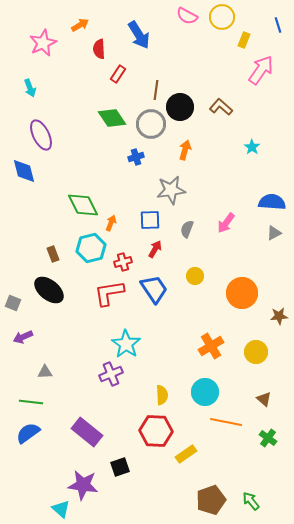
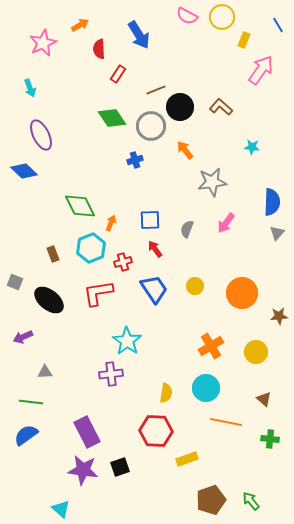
blue line at (278, 25): rotated 14 degrees counterclockwise
brown line at (156, 90): rotated 60 degrees clockwise
gray circle at (151, 124): moved 2 px down
cyan star at (252, 147): rotated 28 degrees counterclockwise
orange arrow at (185, 150): rotated 54 degrees counterclockwise
blue cross at (136, 157): moved 1 px left, 3 px down
blue diamond at (24, 171): rotated 32 degrees counterclockwise
gray star at (171, 190): moved 41 px right, 8 px up
blue semicircle at (272, 202): rotated 88 degrees clockwise
green diamond at (83, 205): moved 3 px left, 1 px down
gray triangle at (274, 233): moved 3 px right; rotated 21 degrees counterclockwise
cyan hexagon at (91, 248): rotated 8 degrees counterclockwise
red arrow at (155, 249): rotated 66 degrees counterclockwise
yellow circle at (195, 276): moved 10 px down
black ellipse at (49, 290): moved 10 px down
red L-shape at (109, 293): moved 11 px left
gray square at (13, 303): moved 2 px right, 21 px up
cyan star at (126, 344): moved 1 px right, 3 px up
purple cross at (111, 374): rotated 15 degrees clockwise
cyan circle at (205, 392): moved 1 px right, 4 px up
yellow semicircle at (162, 395): moved 4 px right, 2 px up; rotated 12 degrees clockwise
purple rectangle at (87, 432): rotated 24 degrees clockwise
blue semicircle at (28, 433): moved 2 px left, 2 px down
green cross at (268, 438): moved 2 px right, 1 px down; rotated 30 degrees counterclockwise
yellow rectangle at (186, 454): moved 1 px right, 5 px down; rotated 15 degrees clockwise
purple star at (83, 485): moved 15 px up
